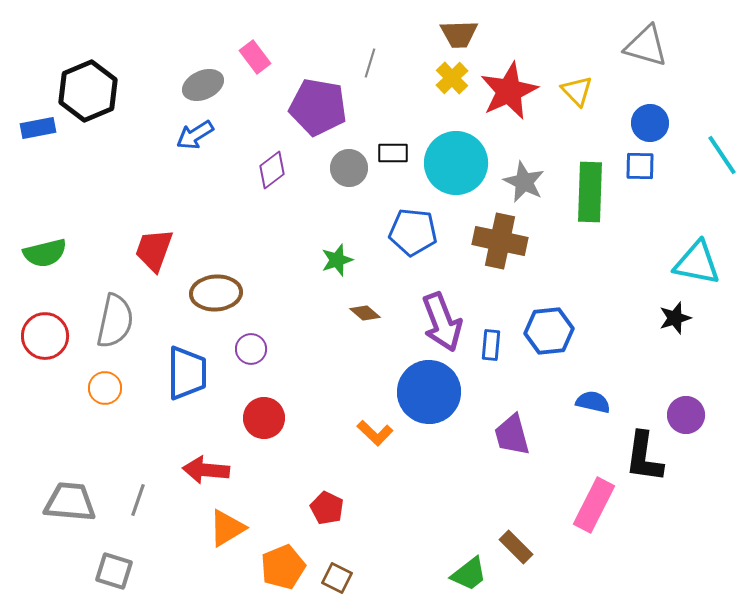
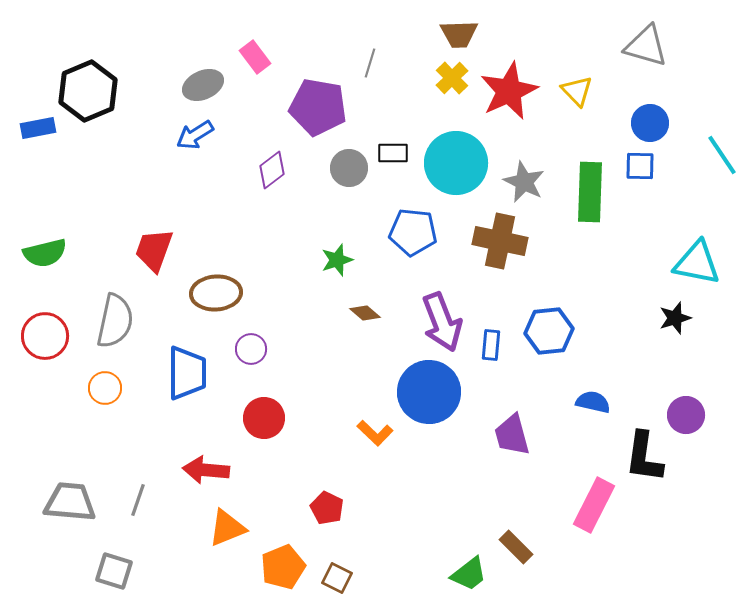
orange triangle at (227, 528): rotated 9 degrees clockwise
